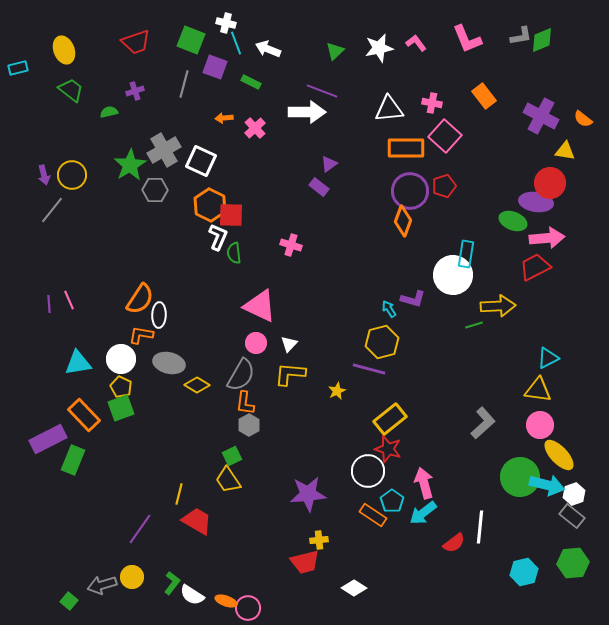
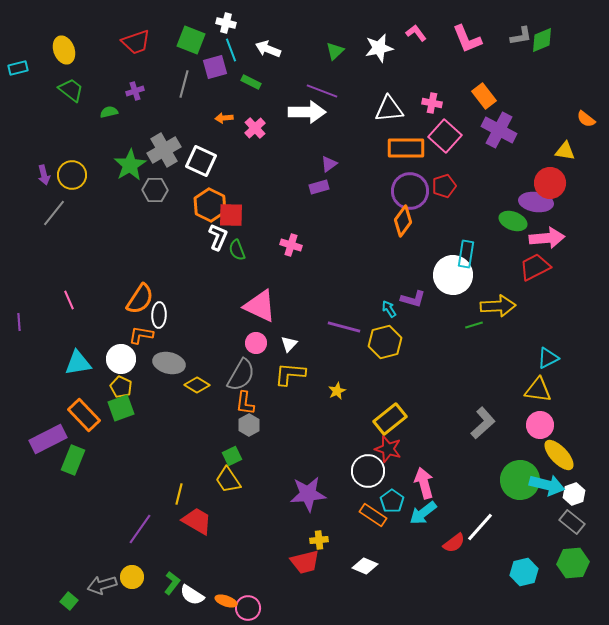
cyan line at (236, 43): moved 5 px left, 7 px down
pink L-shape at (416, 43): moved 10 px up
purple square at (215, 67): rotated 35 degrees counterclockwise
purple cross at (541, 116): moved 42 px left, 14 px down
orange semicircle at (583, 119): moved 3 px right
purple rectangle at (319, 187): rotated 54 degrees counterclockwise
gray line at (52, 210): moved 2 px right, 3 px down
orange diamond at (403, 221): rotated 16 degrees clockwise
green semicircle at (234, 253): moved 3 px right, 3 px up; rotated 15 degrees counterclockwise
purple line at (49, 304): moved 30 px left, 18 px down
yellow hexagon at (382, 342): moved 3 px right
purple line at (369, 369): moved 25 px left, 42 px up
green circle at (520, 477): moved 3 px down
gray rectangle at (572, 516): moved 6 px down
white line at (480, 527): rotated 36 degrees clockwise
white diamond at (354, 588): moved 11 px right, 22 px up; rotated 10 degrees counterclockwise
